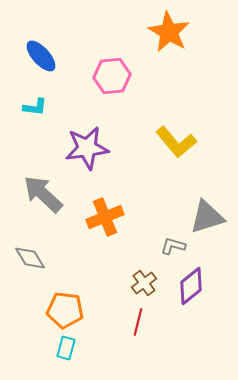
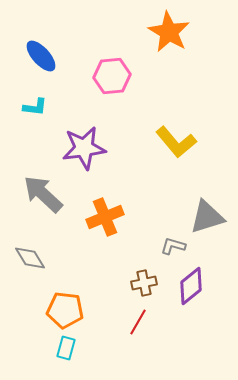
purple star: moved 3 px left
brown cross: rotated 25 degrees clockwise
red line: rotated 16 degrees clockwise
